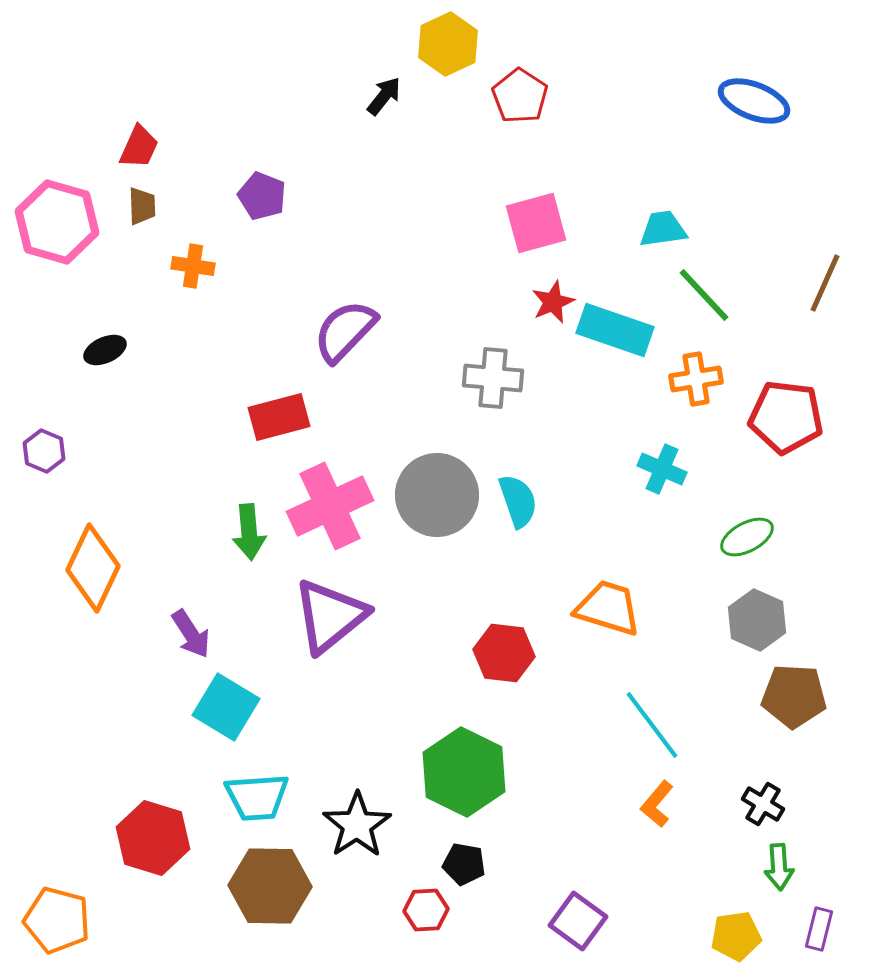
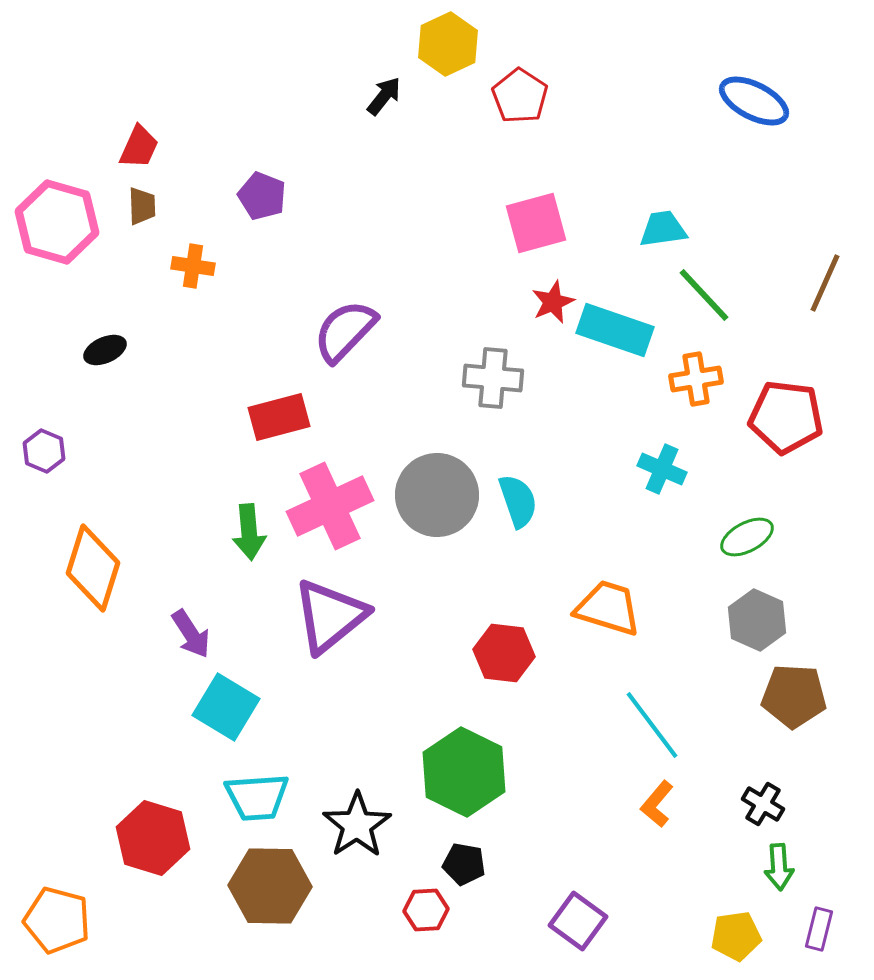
blue ellipse at (754, 101): rotated 6 degrees clockwise
orange diamond at (93, 568): rotated 8 degrees counterclockwise
